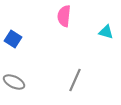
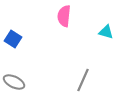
gray line: moved 8 px right
